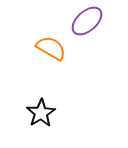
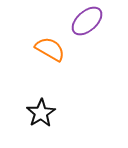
orange semicircle: moved 1 px left, 1 px down
